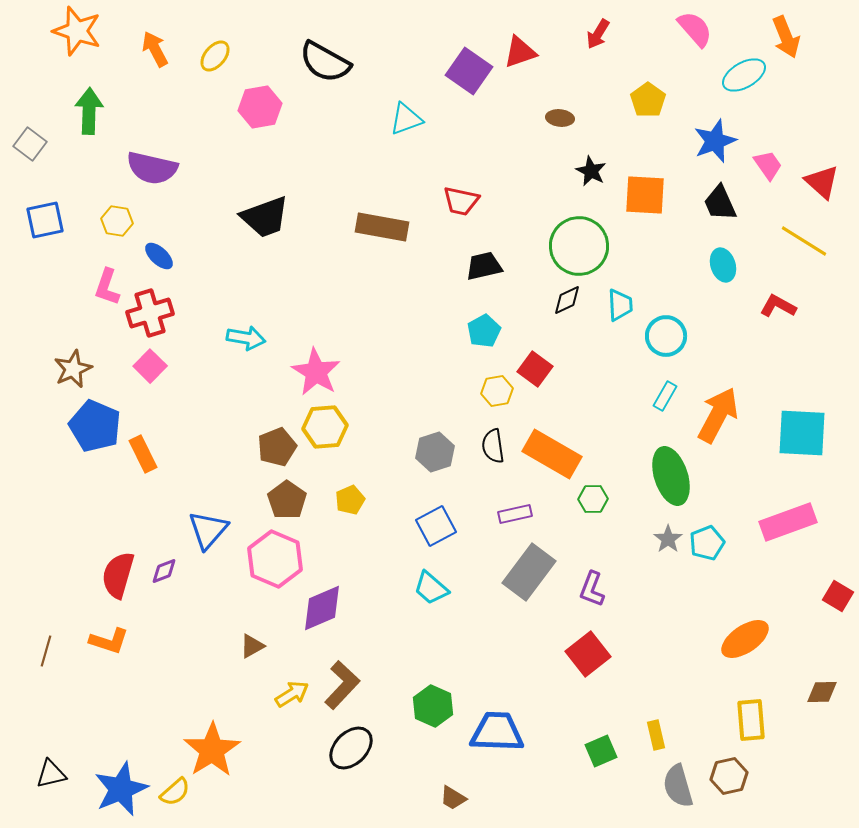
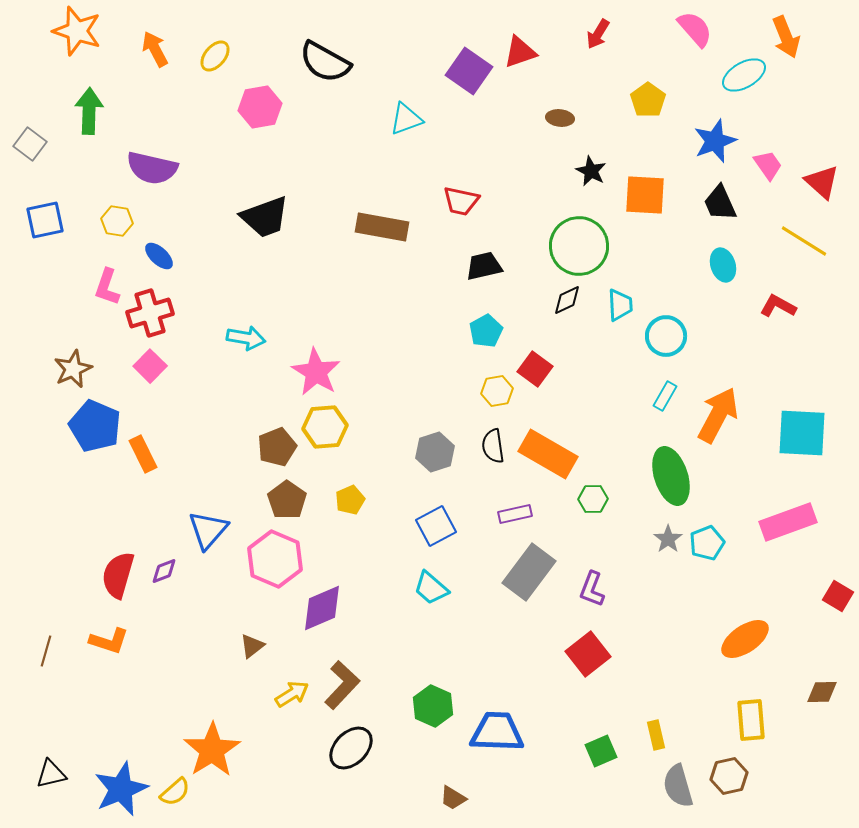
cyan pentagon at (484, 331): moved 2 px right
orange rectangle at (552, 454): moved 4 px left
brown triangle at (252, 646): rotated 8 degrees counterclockwise
